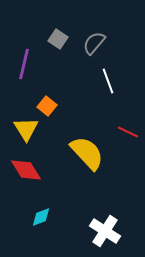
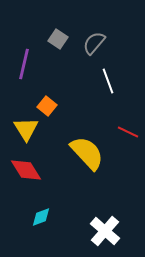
white cross: rotated 8 degrees clockwise
